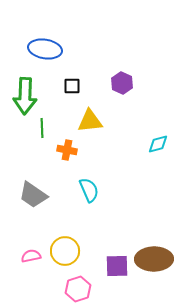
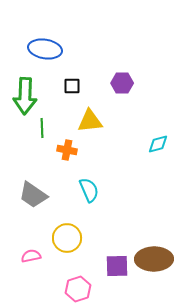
purple hexagon: rotated 25 degrees counterclockwise
yellow circle: moved 2 px right, 13 px up
